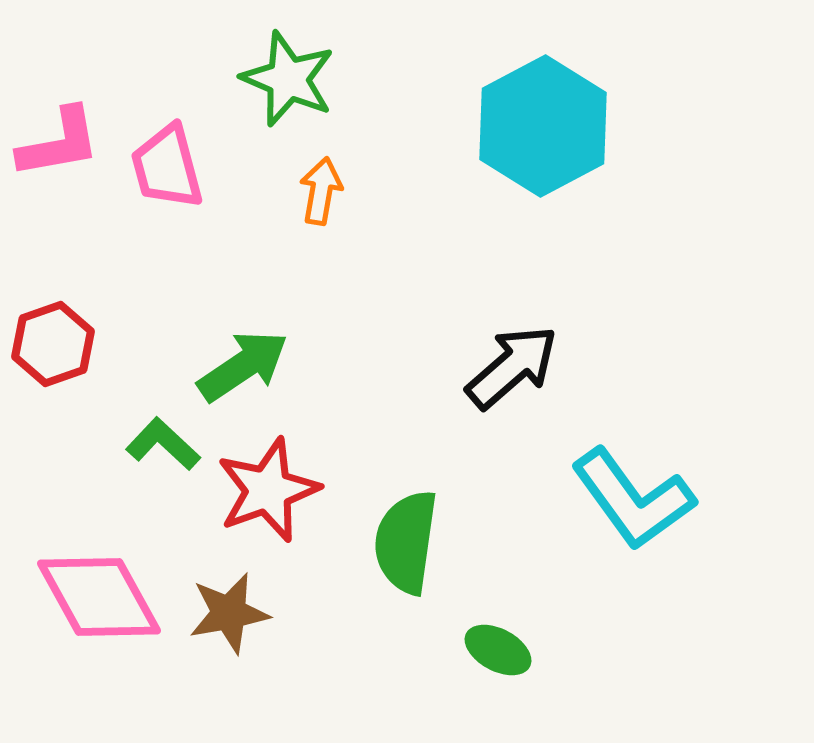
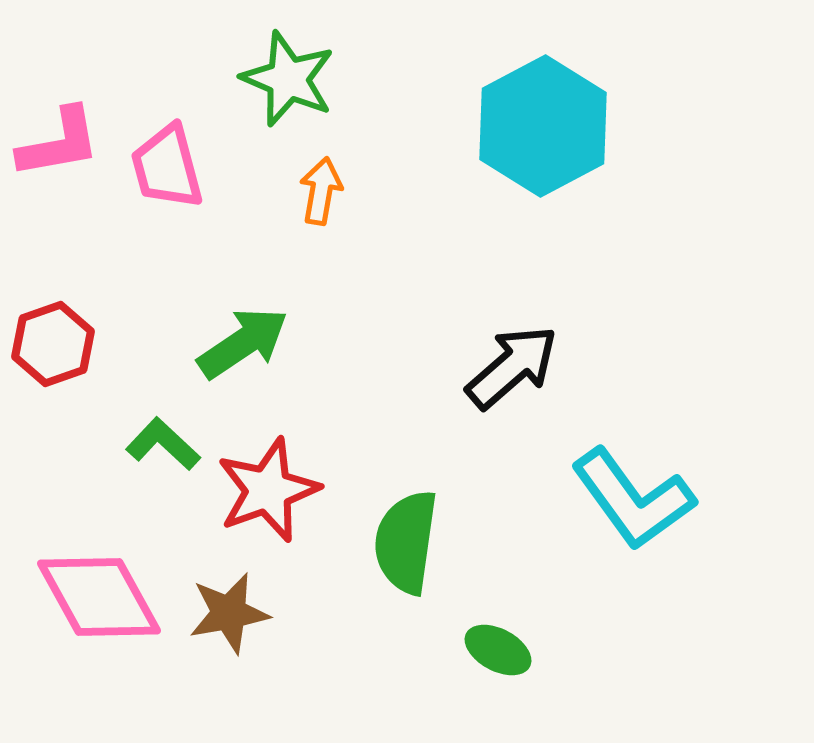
green arrow: moved 23 px up
